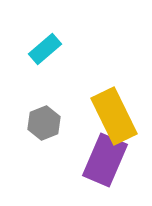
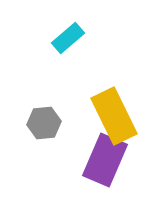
cyan rectangle: moved 23 px right, 11 px up
gray hexagon: rotated 16 degrees clockwise
